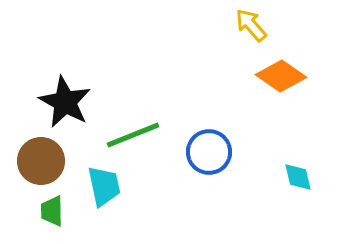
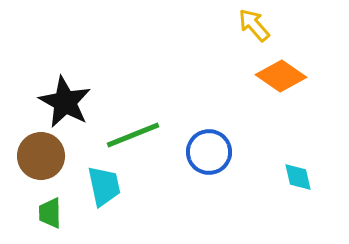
yellow arrow: moved 3 px right
brown circle: moved 5 px up
green trapezoid: moved 2 px left, 2 px down
